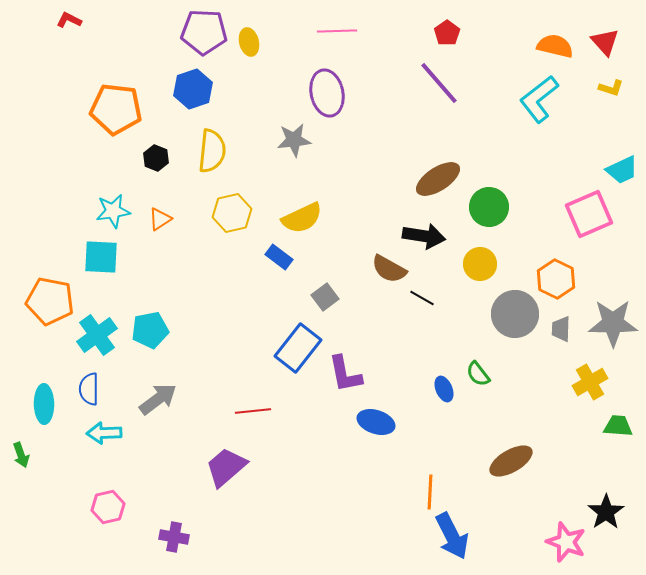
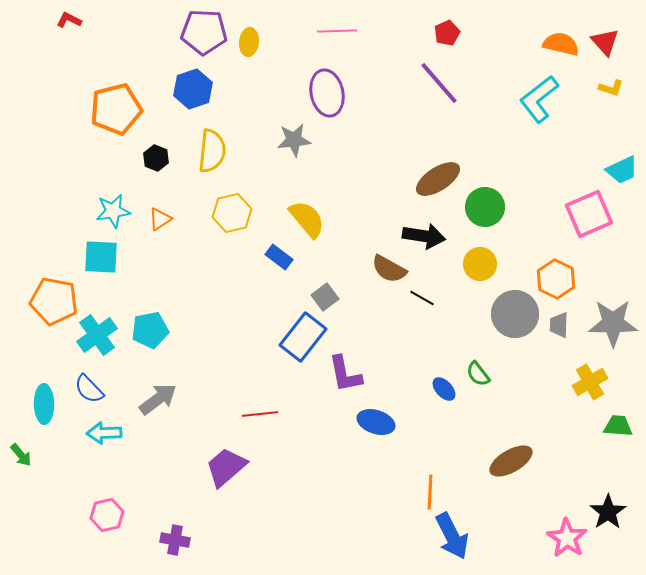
red pentagon at (447, 33): rotated 10 degrees clockwise
yellow ellipse at (249, 42): rotated 20 degrees clockwise
orange semicircle at (555, 46): moved 6 px right, 2 px up
orange pentagon at (116, 109): rotated 21 degrees counterclockwise
green circle at (489, 207): moved 4 px left
yellow semicircle at (302, 218): moved 5 px right, 1 px down; rotated 105 degrees counterclockwise
orange pentagon at (50, 301): moved 4 px right
gray trapezoid at (561, 329): moved 2 px left, 4 px up
blue rectangle at (298, 348): moved 5 px right, 11 px up
blue semicircle at (89, 389): rotated 44 degrees counterclockwise
blue ellipse at (444, 389): rotated 20 degrees counterclockwise
red line at (253, 411): moved 7 px right, 3 px down
green arrow at (21, 455): rotated 20 degrees counterclockwise
pink hexagon at (108, 507): moved 1 px left, 8 px down
black star at (606, 512): moved 2 px right
purple cross at (174, 537): moved 1 px right, 3 px down
pink star at (566, 542): moved 1 px right, 4 px up; rotated 12 degrees clockwise
